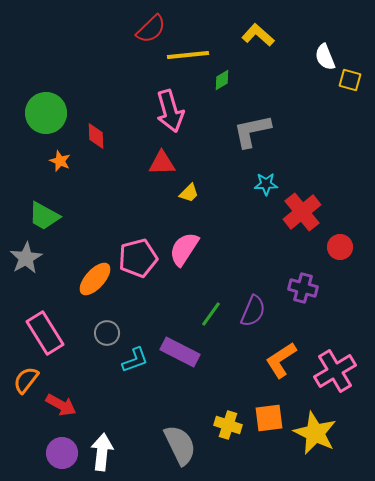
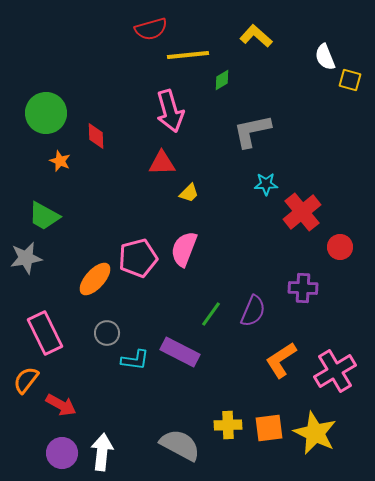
red semicircle: rotated 28 degrees clockwise
yellow L-shape: moved 2 px left, 1 px down
pink semicircle: rotated 12 degrees counterclockwise
gray star: rotated 20 degrees clockwise
purple cross: rotated 12 degrees counterclockwise
pink rectangle: rotated 6 degrees clockwise
cyan L-shape: rotated 28 degrees clockwise
orange square: moved 10 px down
yellow cross: rotated 20 degrees counterclockwise
gray semicircle: rotated 36 degrees counterclockwise
